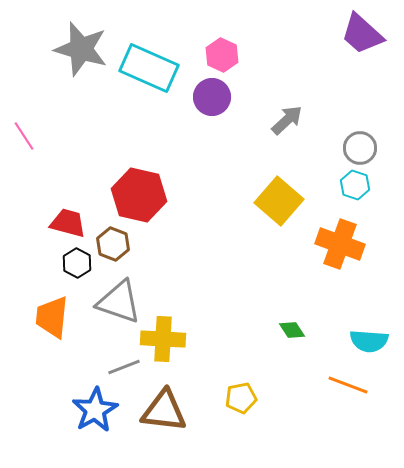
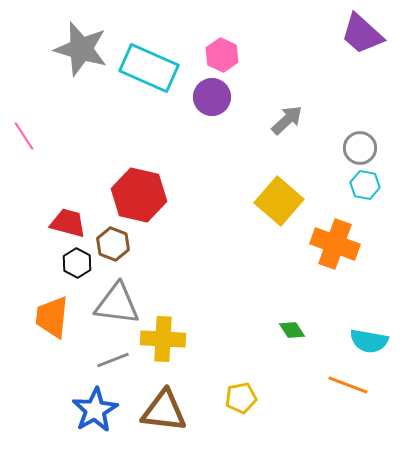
cyan hexagon: moved 10 px right; rotated 8 degrees counterclockwise
orange cross: moved 5 px left
gray triangle: moved 2 px left, 2 px down; rotated 12 degrees counterclockwise
cyan semicircle: rotated 6 degrees clockwise
gray line: moved 11 px left, 7 px up
